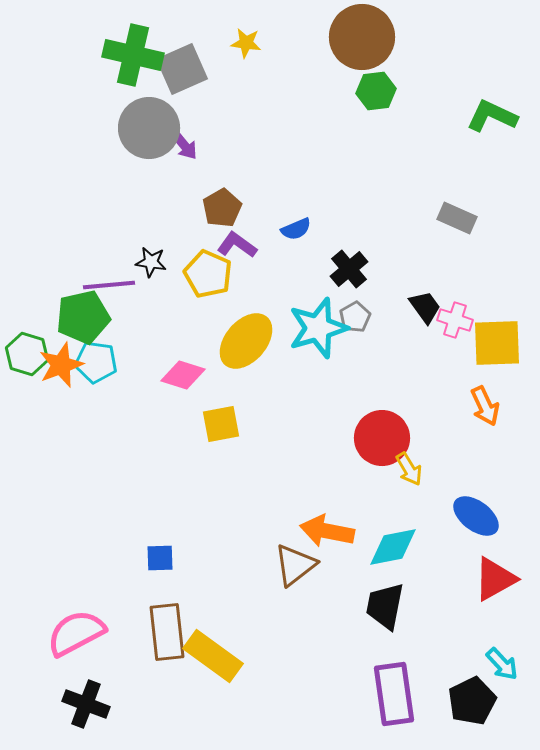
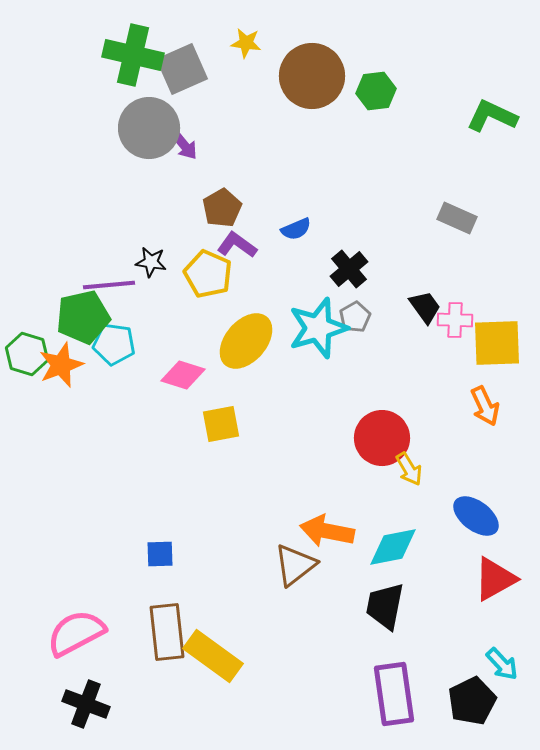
brown circle at (362, 37): moved 50 px left, 39 px down
pink cross at (455, 320): rotated 16 degrees counterclockwise
cyan pentagon at (96, 362): moved 18 px right, 18 px up
blue square at (160, 558): moved 4 px up
